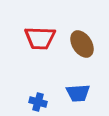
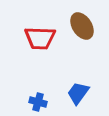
brown ellipse: moved 18 px up
blue trapezoid: rotated 130 degrees clockwise
